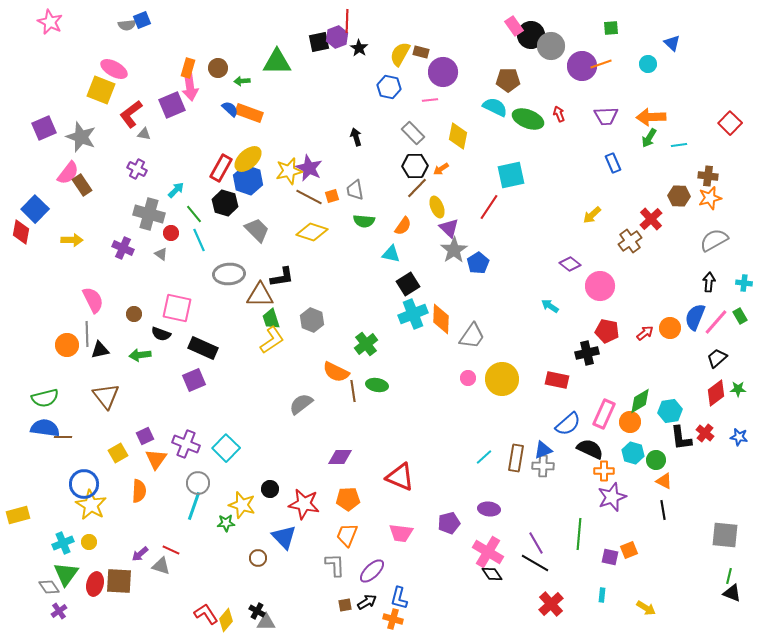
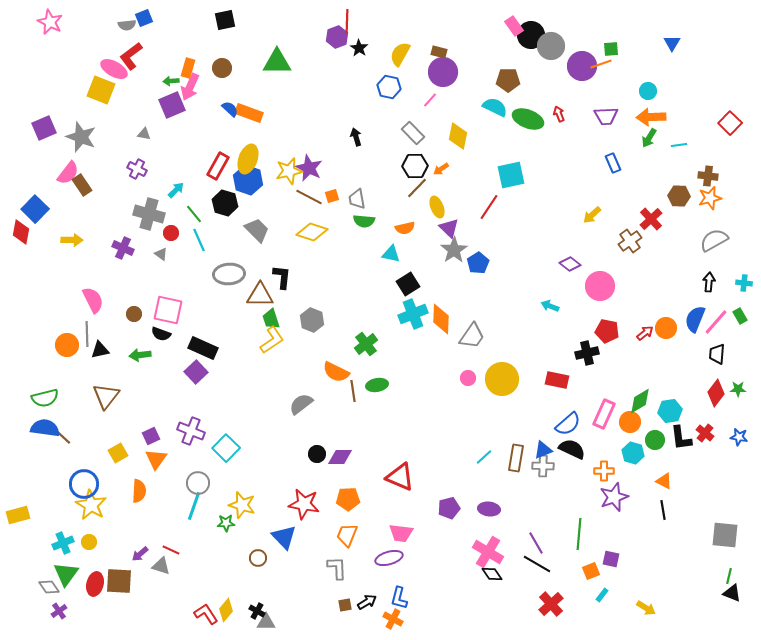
blue square at (142, 20): moved 2 px right, 2 px up
green square at (611, 28): moved 21 px down
black square at (319, 42): moved 94 px left, 22 px up
blue triangle at (672, 43): rotated 18 degrees clockwise
brown rectangle at (421, 52): moved 18 px right
cyan circle at (648, 64): moved 27 px down
brown circle at (218, 68): moved 4 px right
green arrow at (242, 81): moved 71 px left
pink arrow at (190, 87): rotated 32 degrees clockwise
pink line at (430, 100): rotated 42 degrees counterclockwise
red L-shape at (131, 114): moved 58 px up
yellow ellipse at (248, 159): rotated 28 degrees counterclockwise
red rectangle at (221, 168): moved 3 px left, 2 px up
gray trapezoid at (355, 190): moved 2 px right, 9 px down
orange semicircle at (403, 226): moved 2 px right, 2 px down; rotated 42 degrees clockwise
black L-shape at (282, 277): rotated 75 degrees counterclockwise
cyan arrow at (550, 306): rotated 12 degrees counterclockwise
pink square at (177, 308): moved 9 px left, 2 px down
blue semicircle at (695, 317): moved 2 px down
orange circle at (670, 328): moved 4 px left
black trapezoid at (717, 358): moved 4 px up; rotated 45 degrees counterclockwise
purple square at (194, 380): moved 2 px right, 8 px up; rotated 20 degrees counterclockwise
green ellipse at (377, 385): rotated 20 degrees counterclockwise
red diamond at (716, 393): rotated 16 degrees counterclockwise
brown triangle at (106, 396): rotated 16 degrees clockwise
purple square at (145, 436): moved 6 px right
brown line at (63, 437): rotated 42 degrees clockwise
purple cross at (186, 444): moved 5 px right, 13 px up
black semicircle at (590, 449): moved 18 px left
green circle at (656, 460): moved 1 px left, 20 px up
black circle at (270, 489): moved 47 px right, 35 px up
purple star at (612, 497): moved 2 px right
purple pentagon at (449, 523): moved 15 px up
orange square at (629, 550): moved 38 px left, 21 px down
purple square at (610, 557): moved 1 px right, 2 px down
black line at (535, 563): moved 2 px right, 1 px down
gray L-shape at (335, 565): moved 2 px right, 3 px down
purple ellipse at (372, 571): moved 17 px right, 13 px up; rotated 28 degrees clockwise
cyan rectangle at (602, 595): rotated 32 degrees clockwise
orange cross at (393, 619): rotated 12 degrees clockwise
yellow diamond at (226, 620): moved 10 px up
